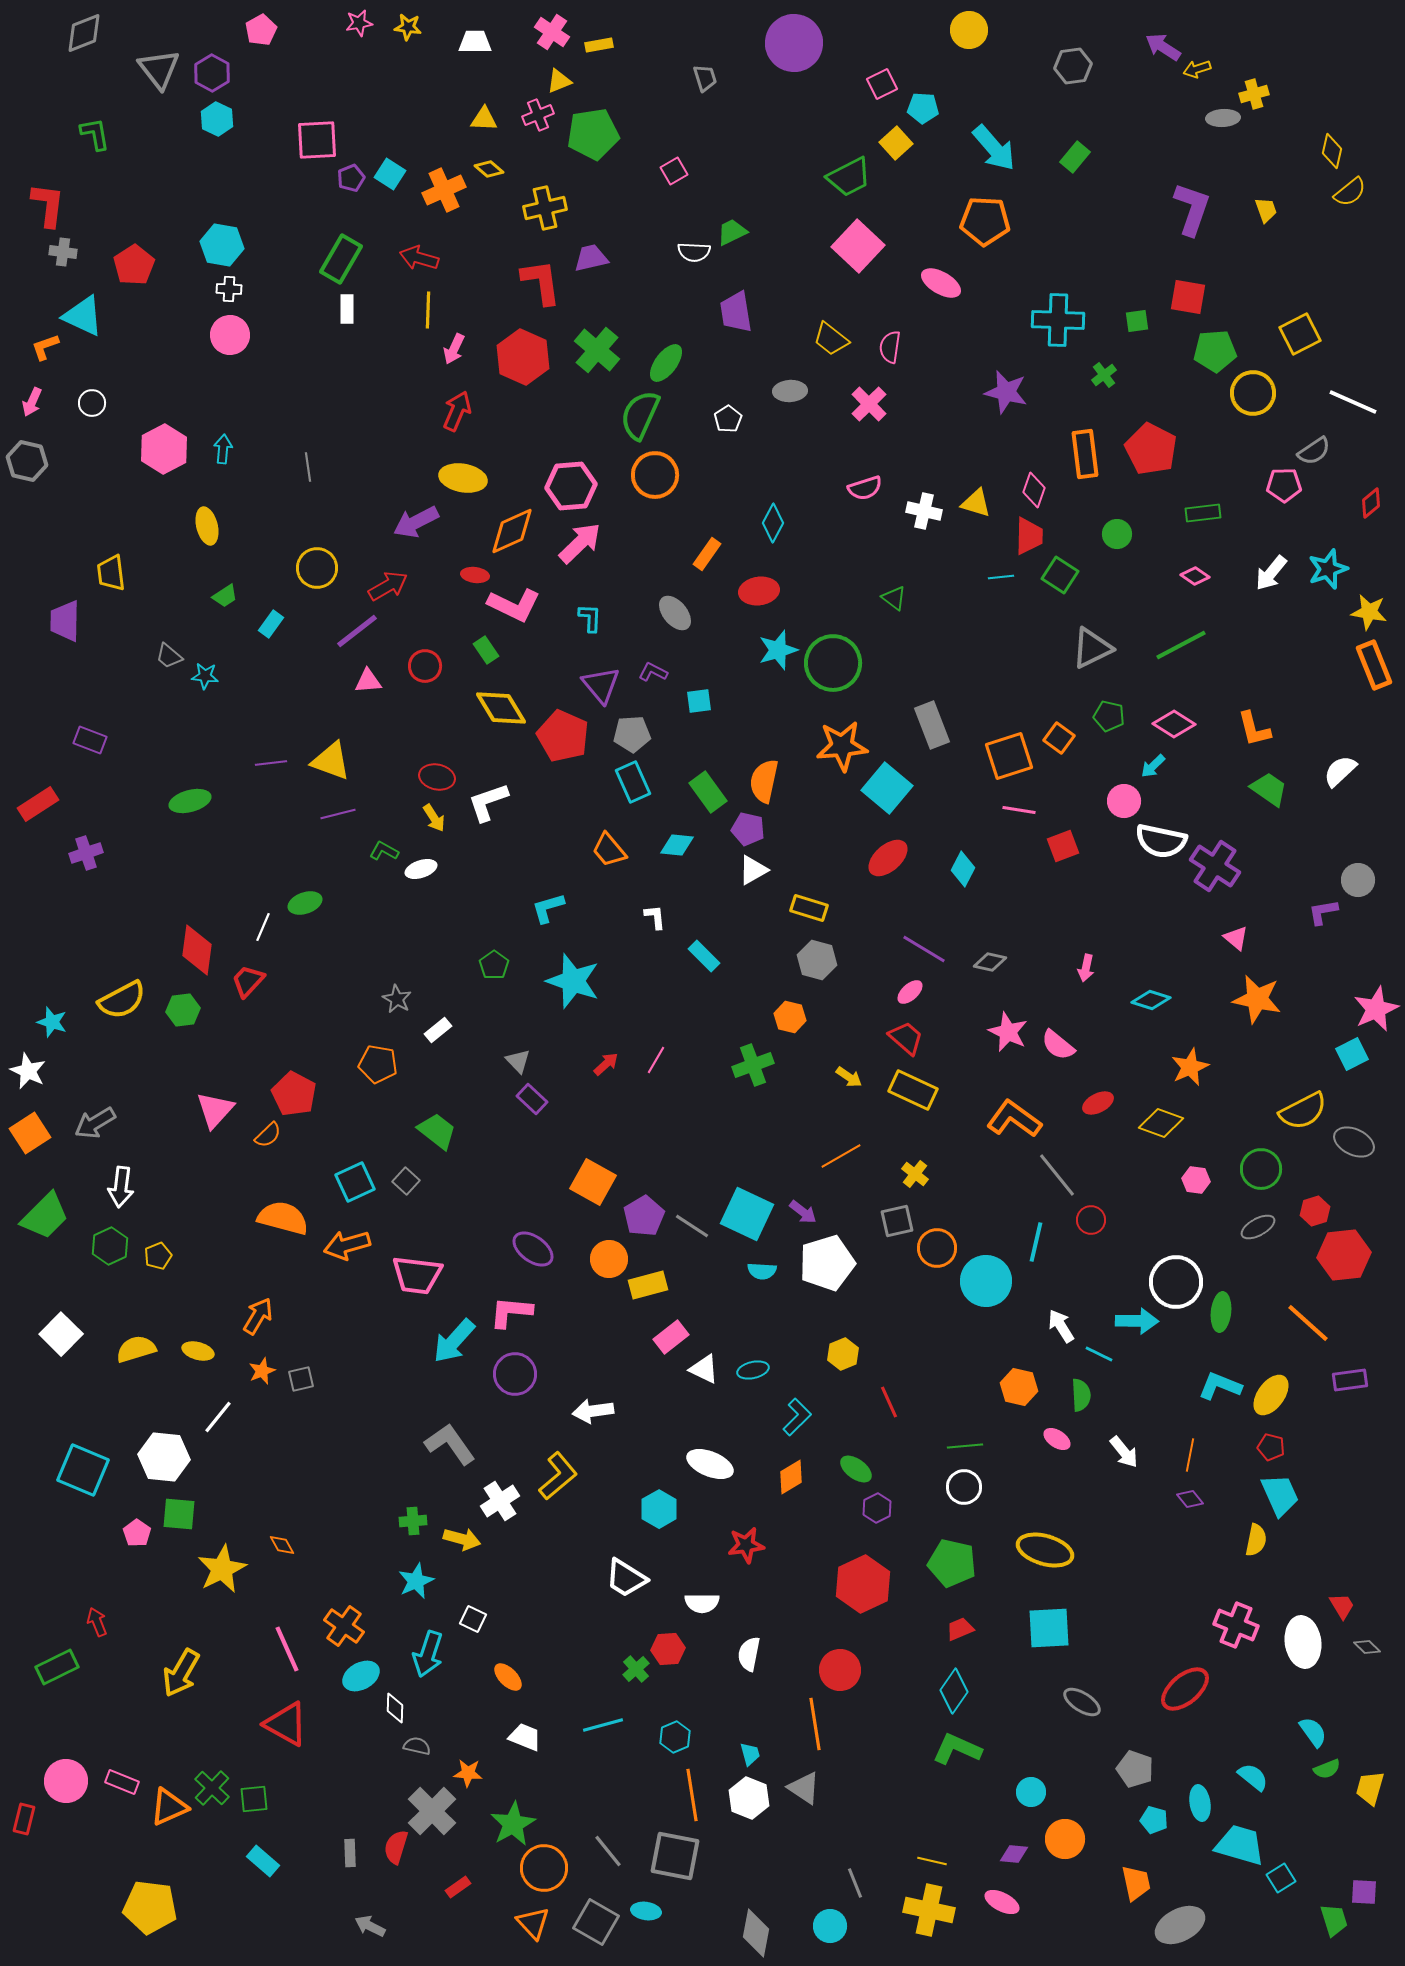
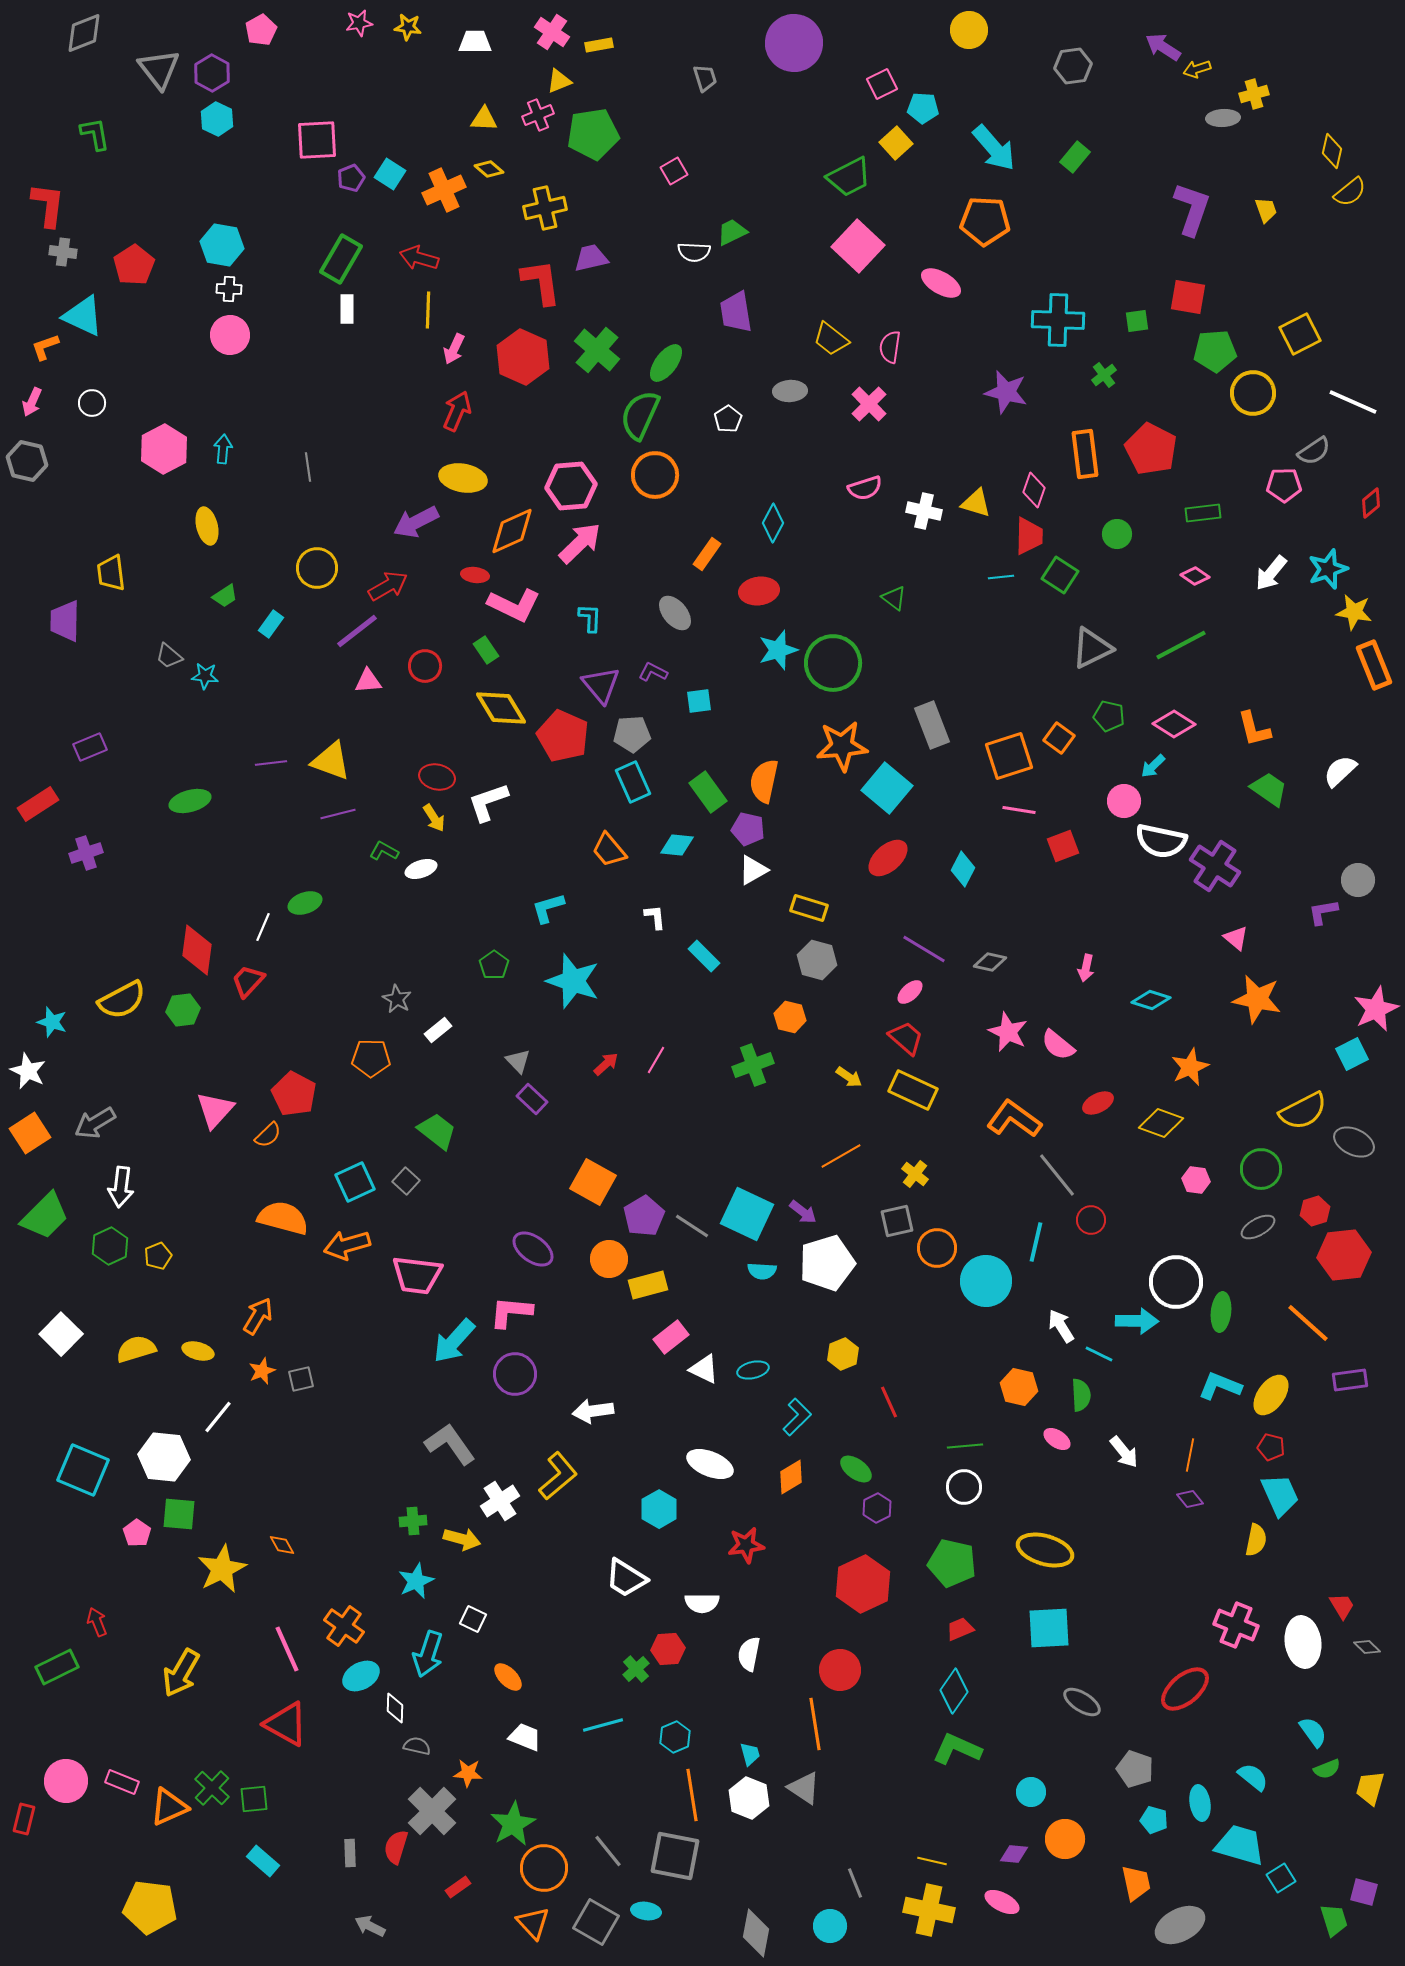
yellow star at (1369, 612): moved 15 px left
purple rectangle at (90, 740): moved 7 px down; rotated 44 degrees counterclockwise
orange pentagon at (378, 1064): moved 7 px left, 6 px up; rotated 9 degrees counterclockwise
purple square at (1364, 1892): rotated 12 degrees clockwise
